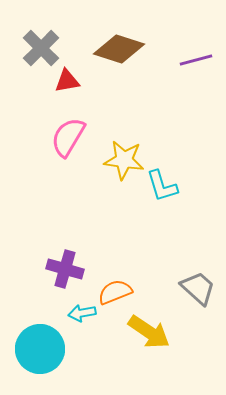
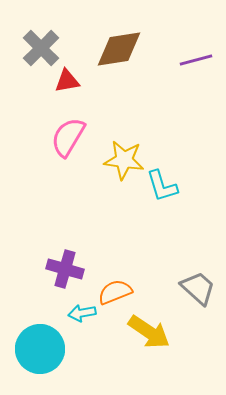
brown diamond: rotated 27 degrees counterclockwise
